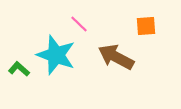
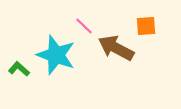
pink line: moved 5 px right, 2 px down
brown arrow: moved 9 px up
